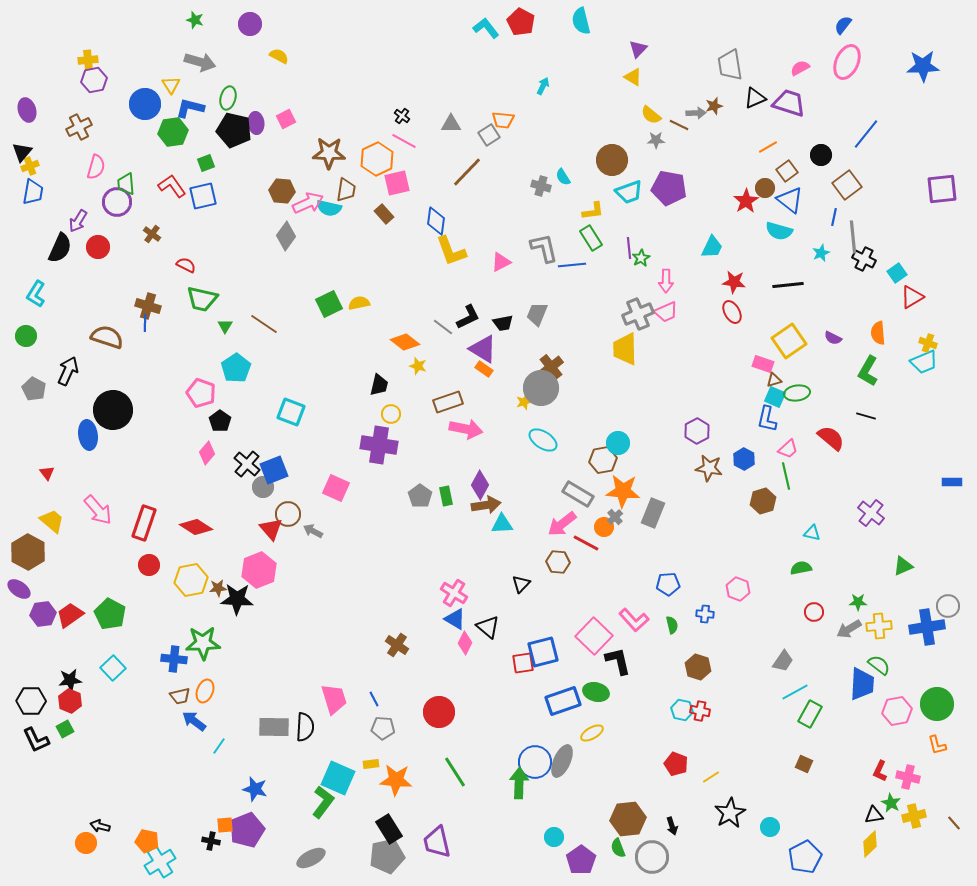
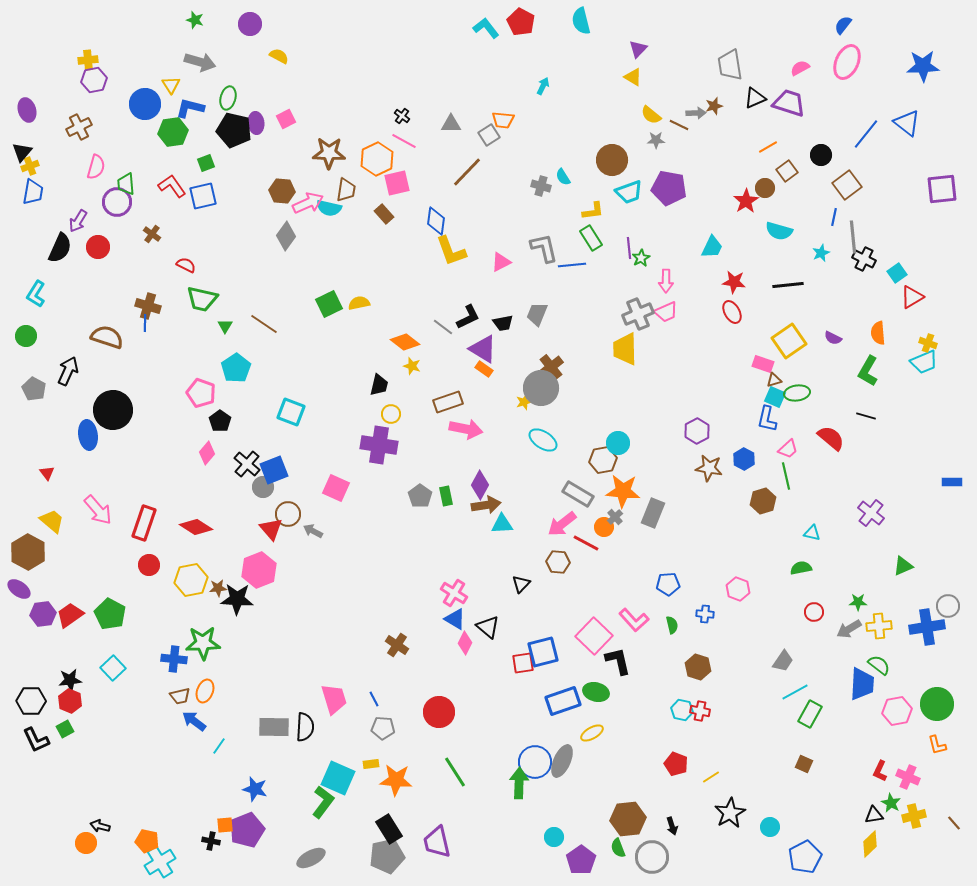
blue triangle at (790, 200): moved 117 px right, 77 px up
yellow star at (418, 366): moved 6 px left
pink cross at (908, 777): rotated 10 degrees clockwise
